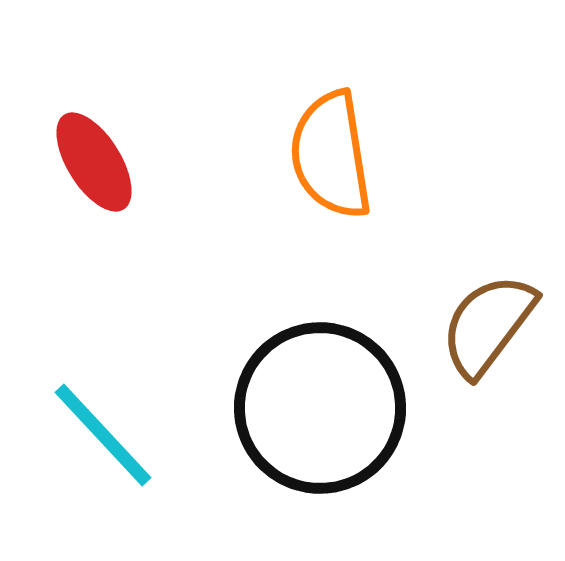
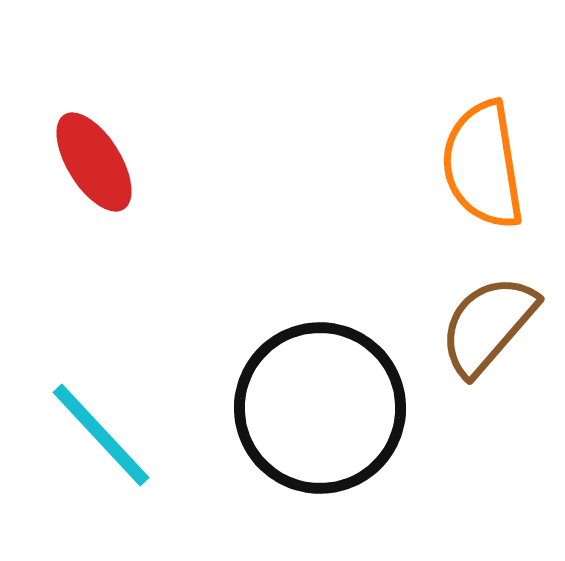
orange semicircle: moved 152 px right, 10 px down
brown semicircle: rotated 4 degrees clockwise
cyan line: moved 2 px left
